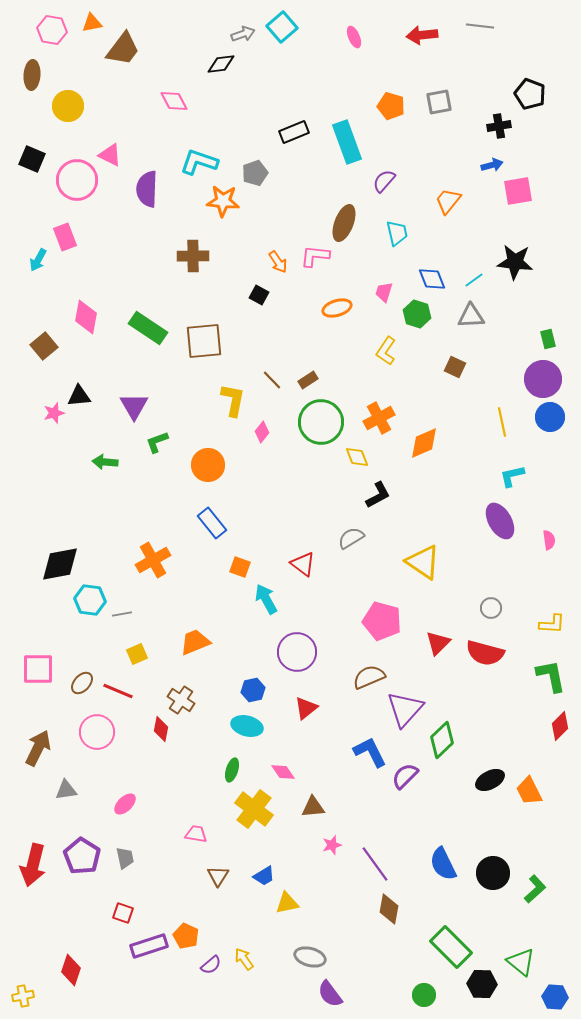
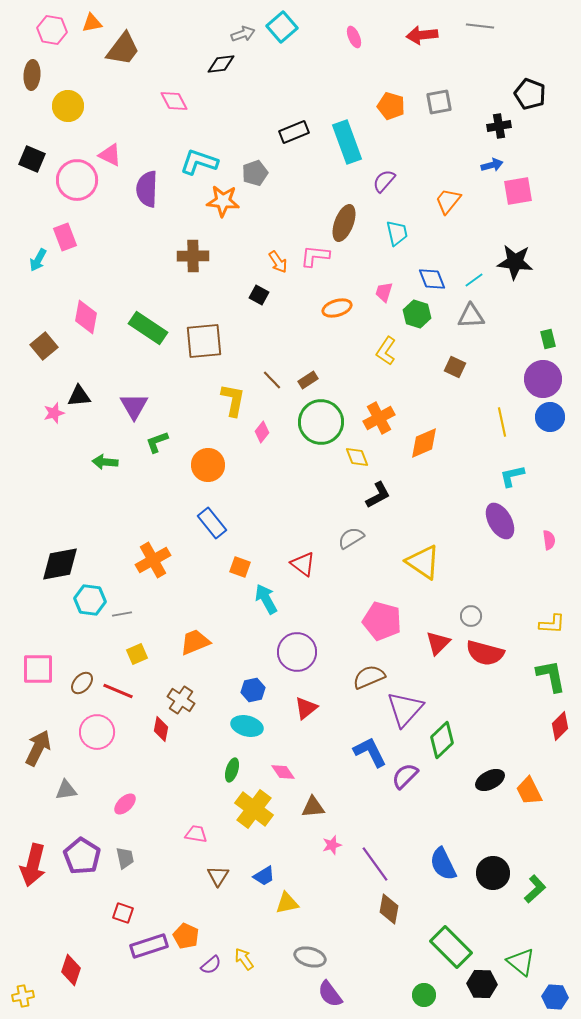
gray circle at (491, 608): moved 20 px left, 8 px down
